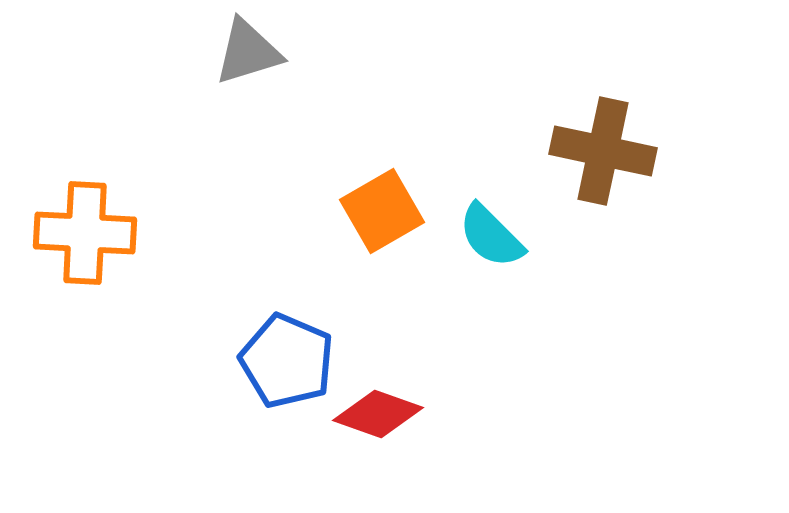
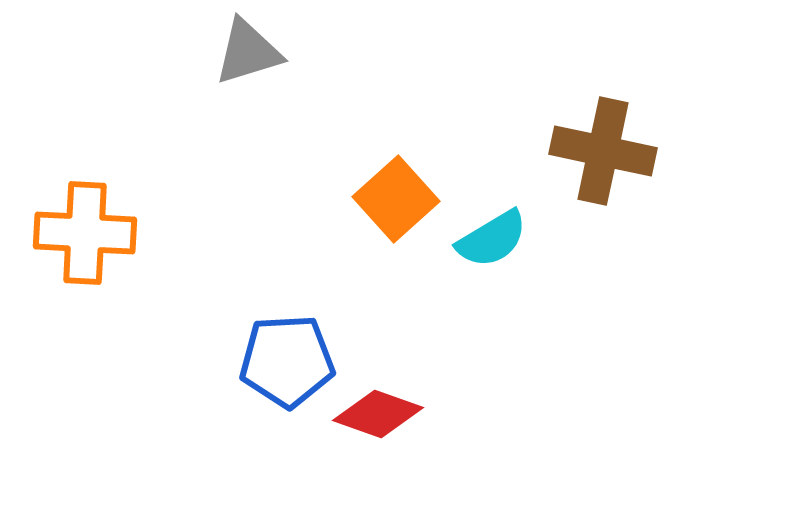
orange square: moved 14 px right, 12 px up; rotated 12 degrees counterclockwise
cyan semicircle: moved 1 px right, 3 px down; rotated 76 degrees counterclockwise
blue pentagon: rotated 26 degrees counterclockwise
